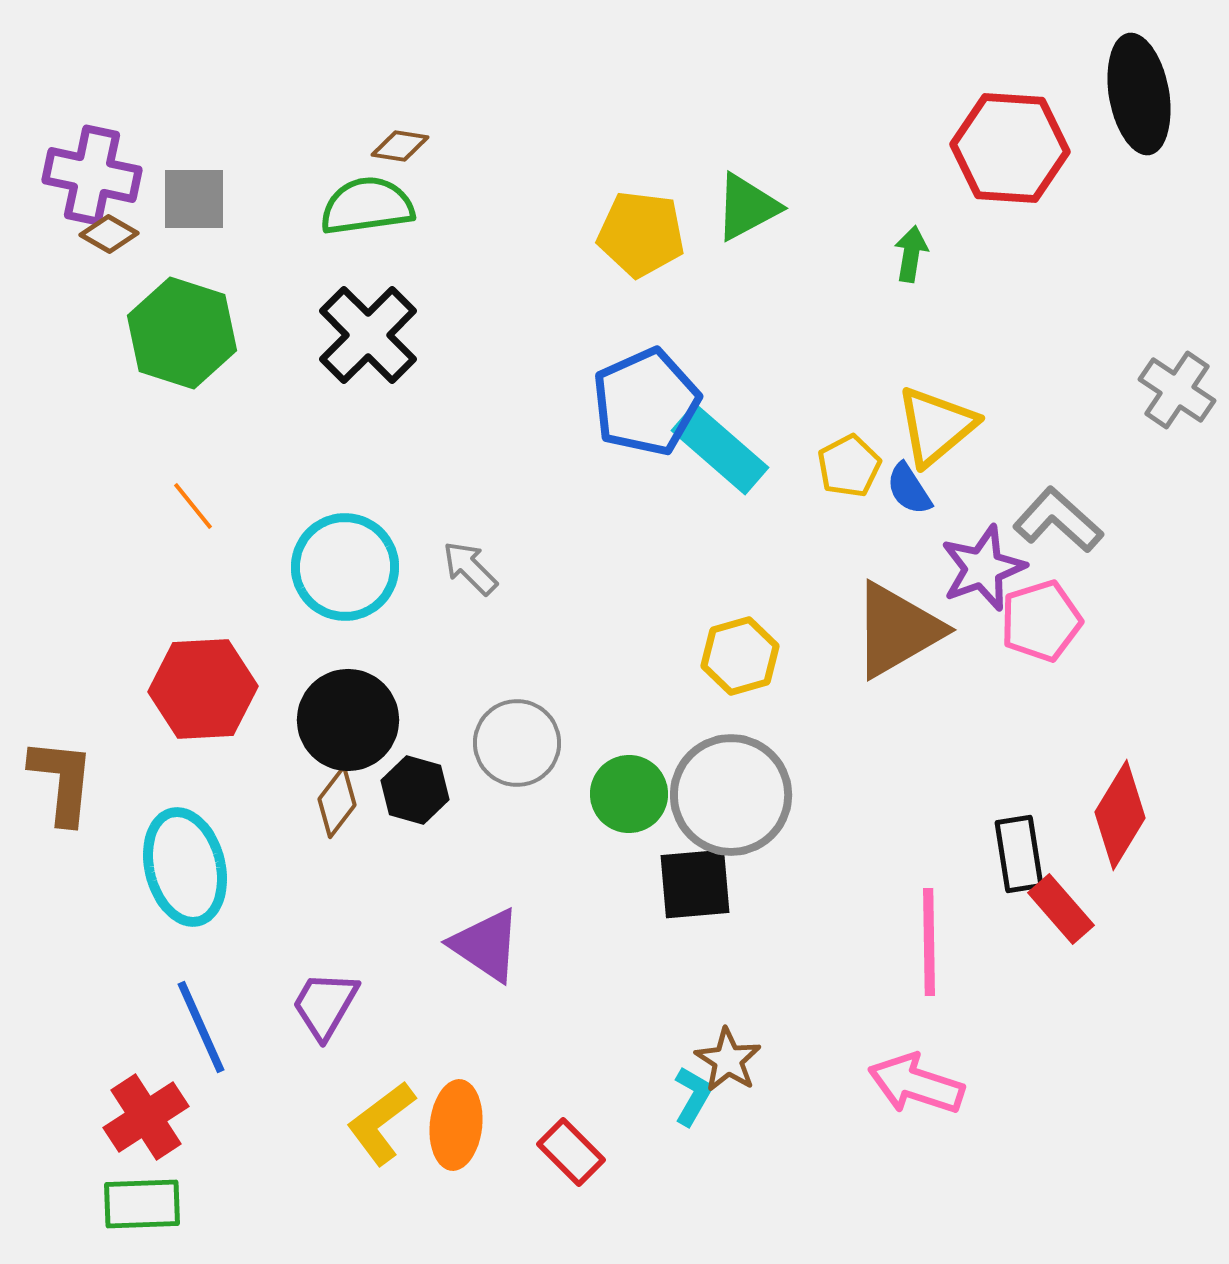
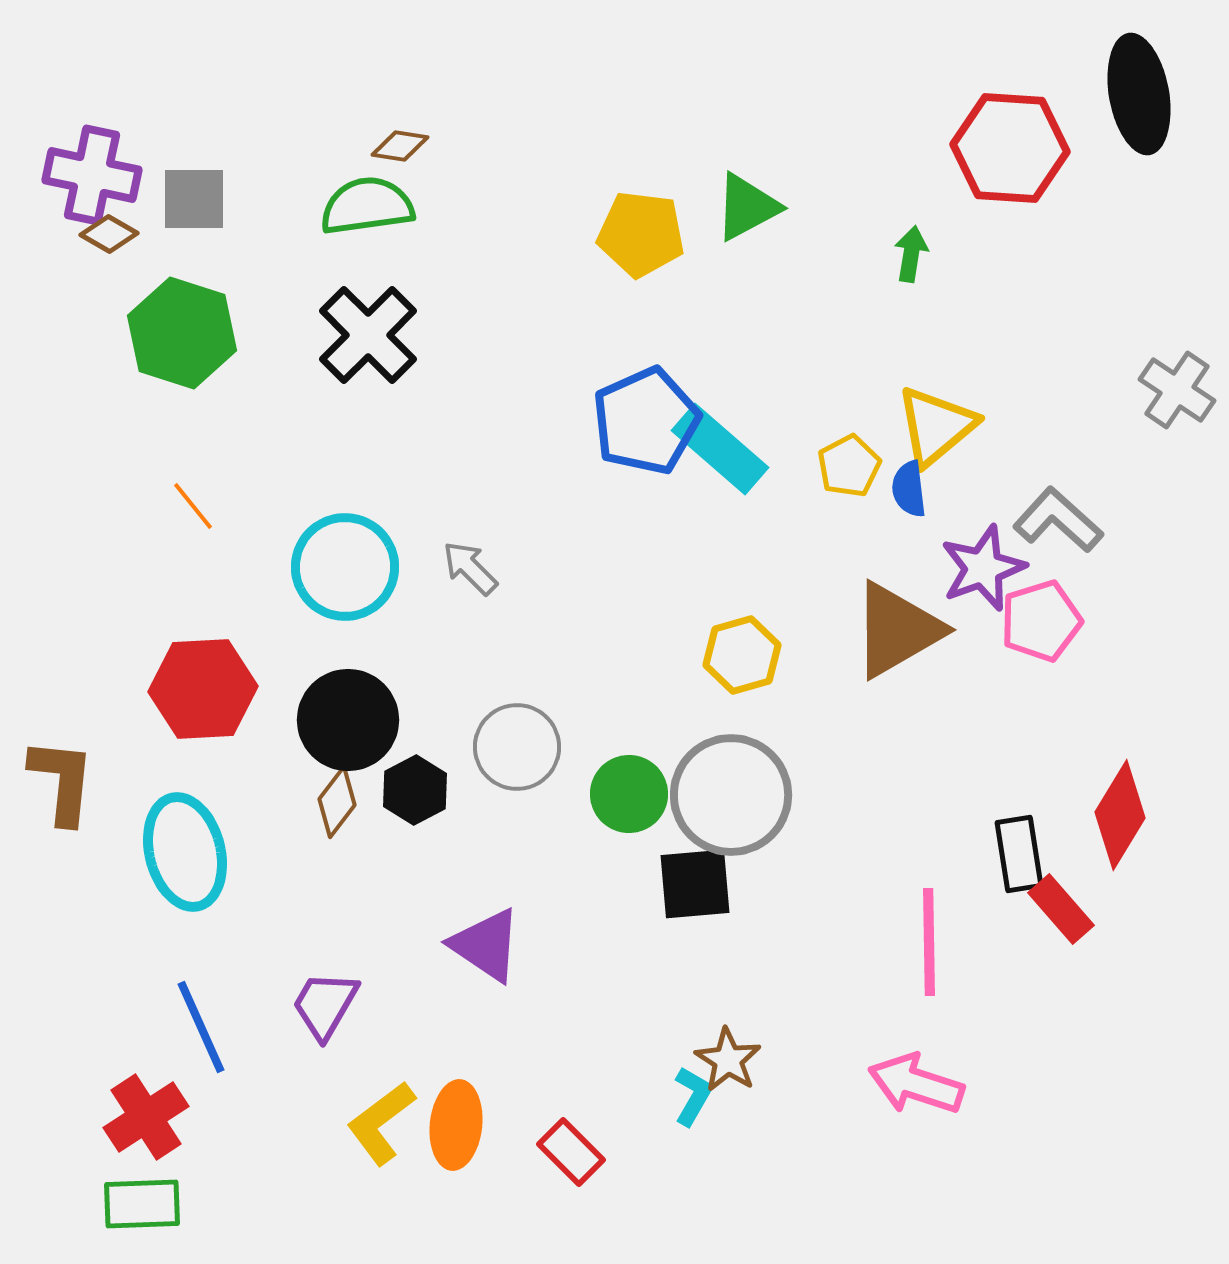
blue pentagon at (646, 402): moved 19 px down
blue semicircle at (909, 489): rotated 26 degrees clockwise
yellow hexagon at (740, 656): moved 2 px right, 1 px up
gray circle at (517, 743): moved 4 px down
black hexagon at (415, 790): rotated 16 degrees clockwise
cyan ellipse at (185, 867): moved 15 px up
